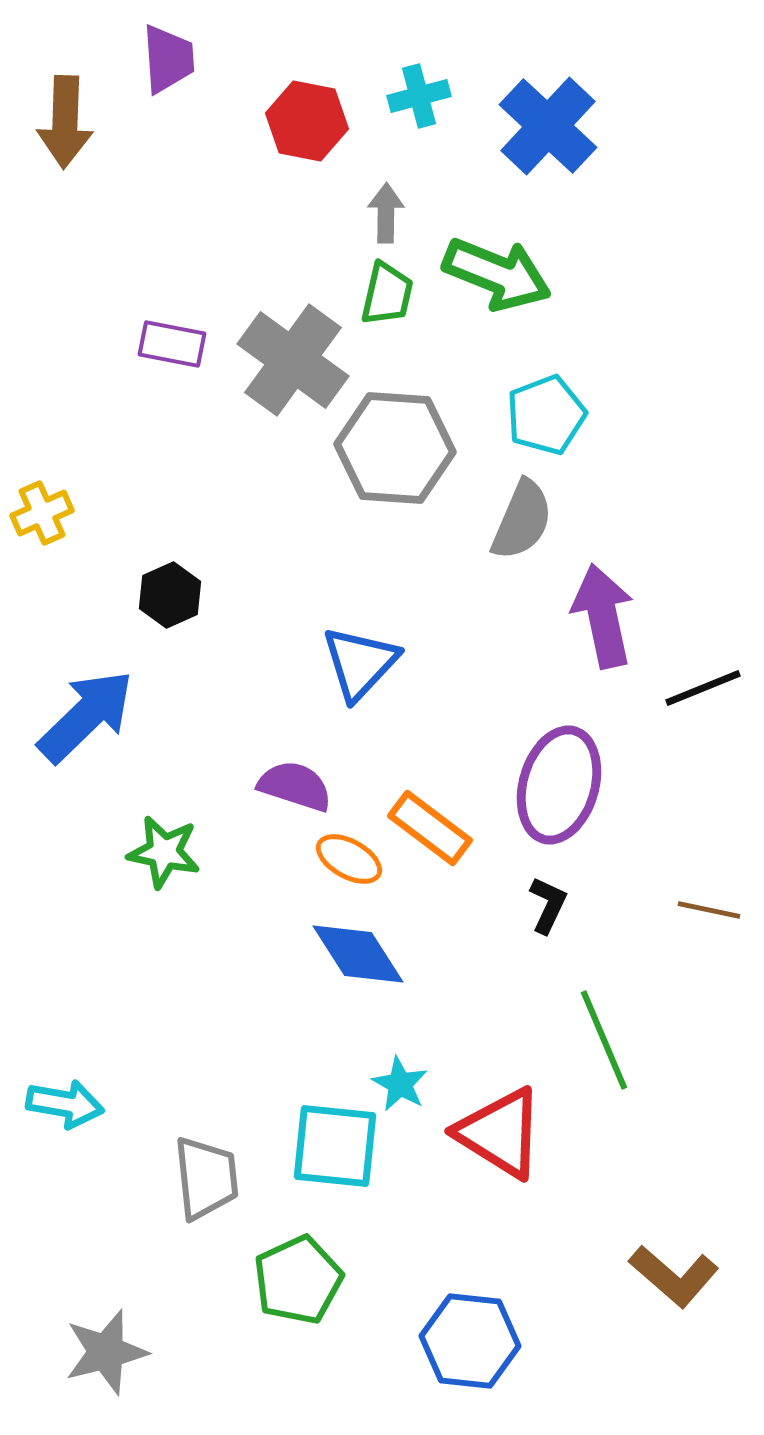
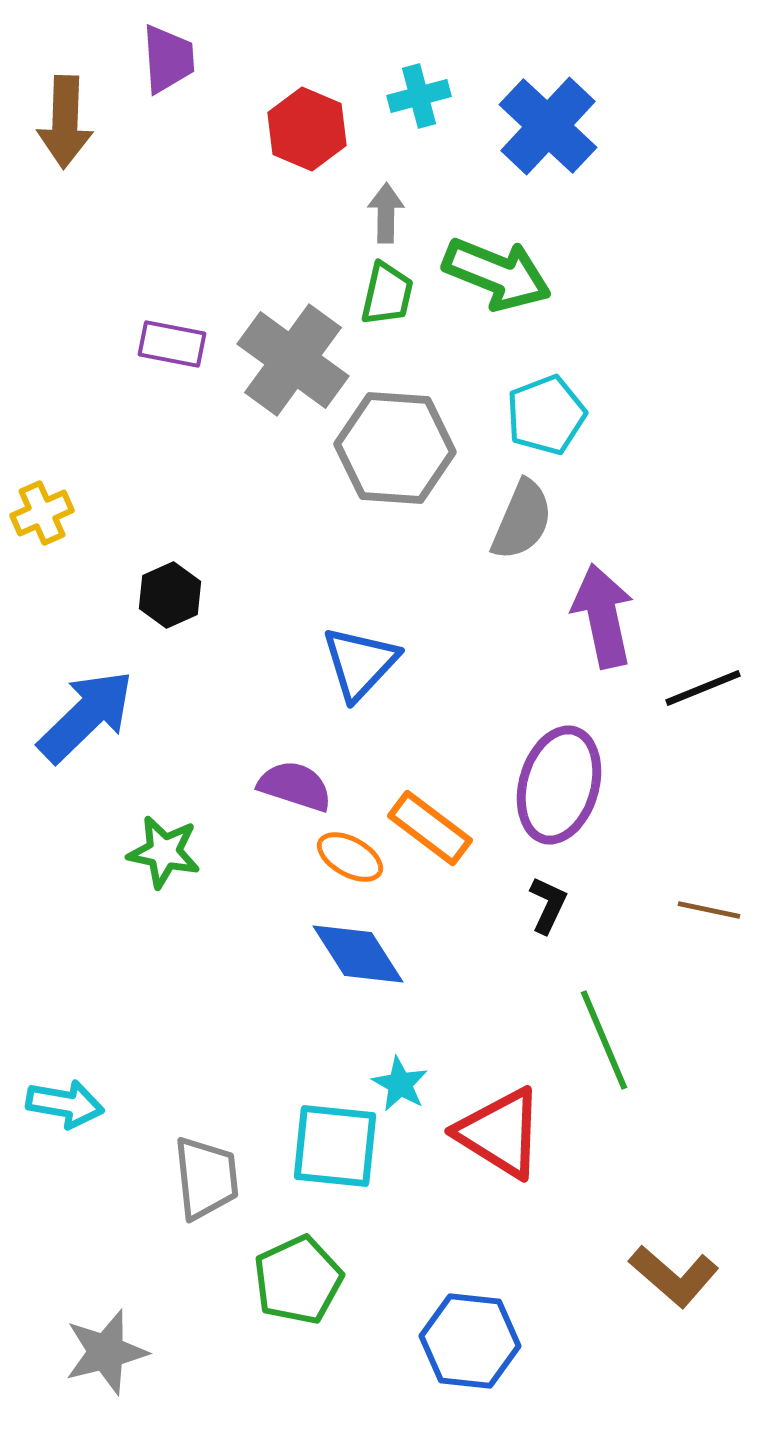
red hexagon: moved 8 px down; rotated 12 degrees clockwise
orange ellipse: moved 1 px right, 2 px up
